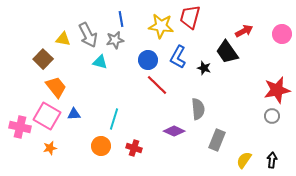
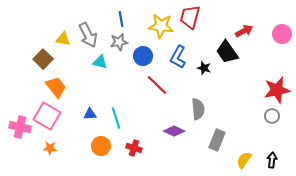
gray star: moved 4 px right, 2 px down
blue circle: moved 5 px left, 4 px up
blue triangle: moved 16 px right
cyan line: moved 2 px right, 1 px up; rotated 35 degrees counterclockwise
orange star: rotated 16 degrees clockwise
